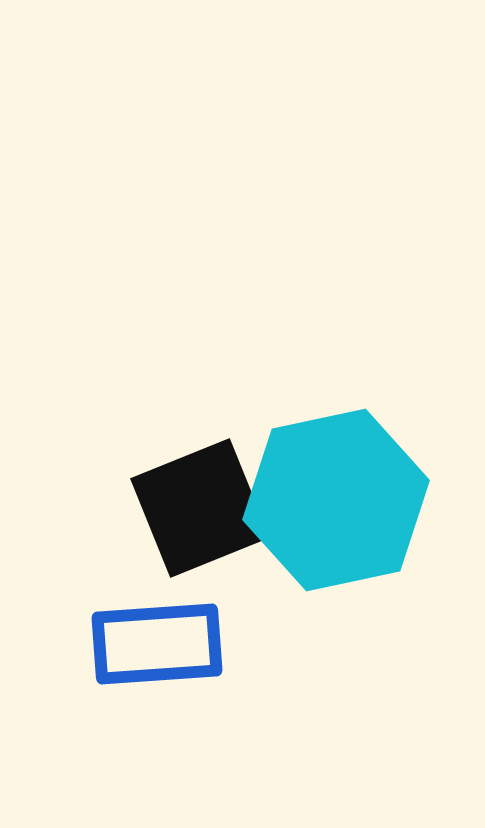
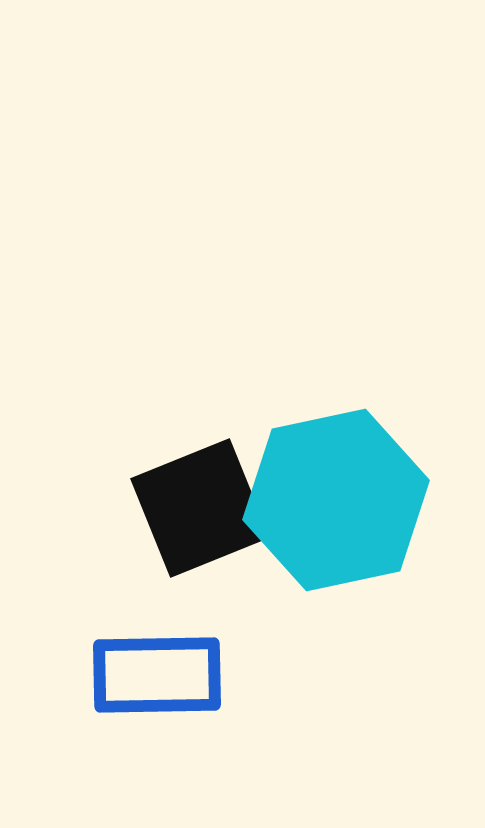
blue rectangle: moved 31 px down; rotated 3 degrees clockwise
